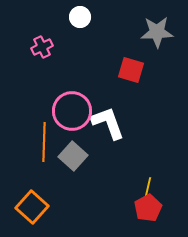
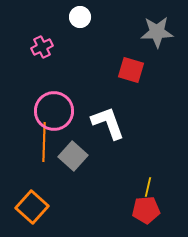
pink circle: moved 18 px left
red pentagon: moved 2 px left, 2 px down; rotated 24 degrees clockwise
